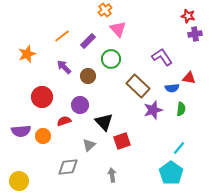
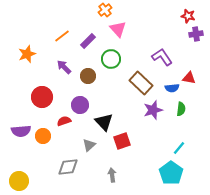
purple cross: moved 1 px right
brown rectangle: moved 3 px right, 3 px up
